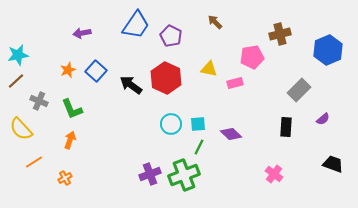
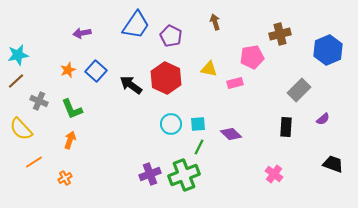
brown arrow: rotated 28 degrees clockwise
